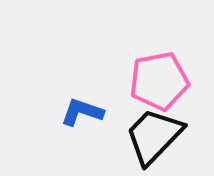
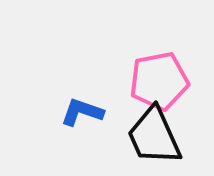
black trapezoid: rotated 68 degrees counterclockwise
